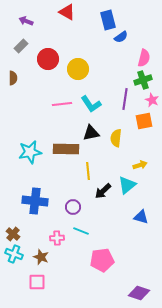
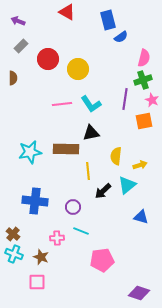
purple arrow: moved 8 px left
yellow semicircle: moved 18 px down
